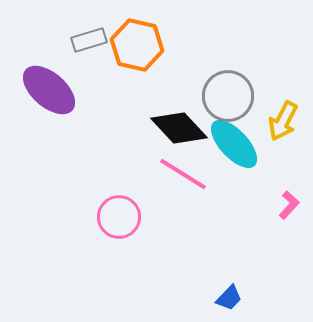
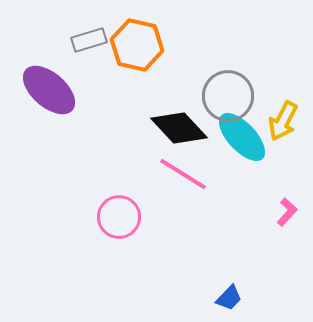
cyan ellipse: moved 8 px right, 7 px up
pink L-shape: moved 2 px left, 7 px down
